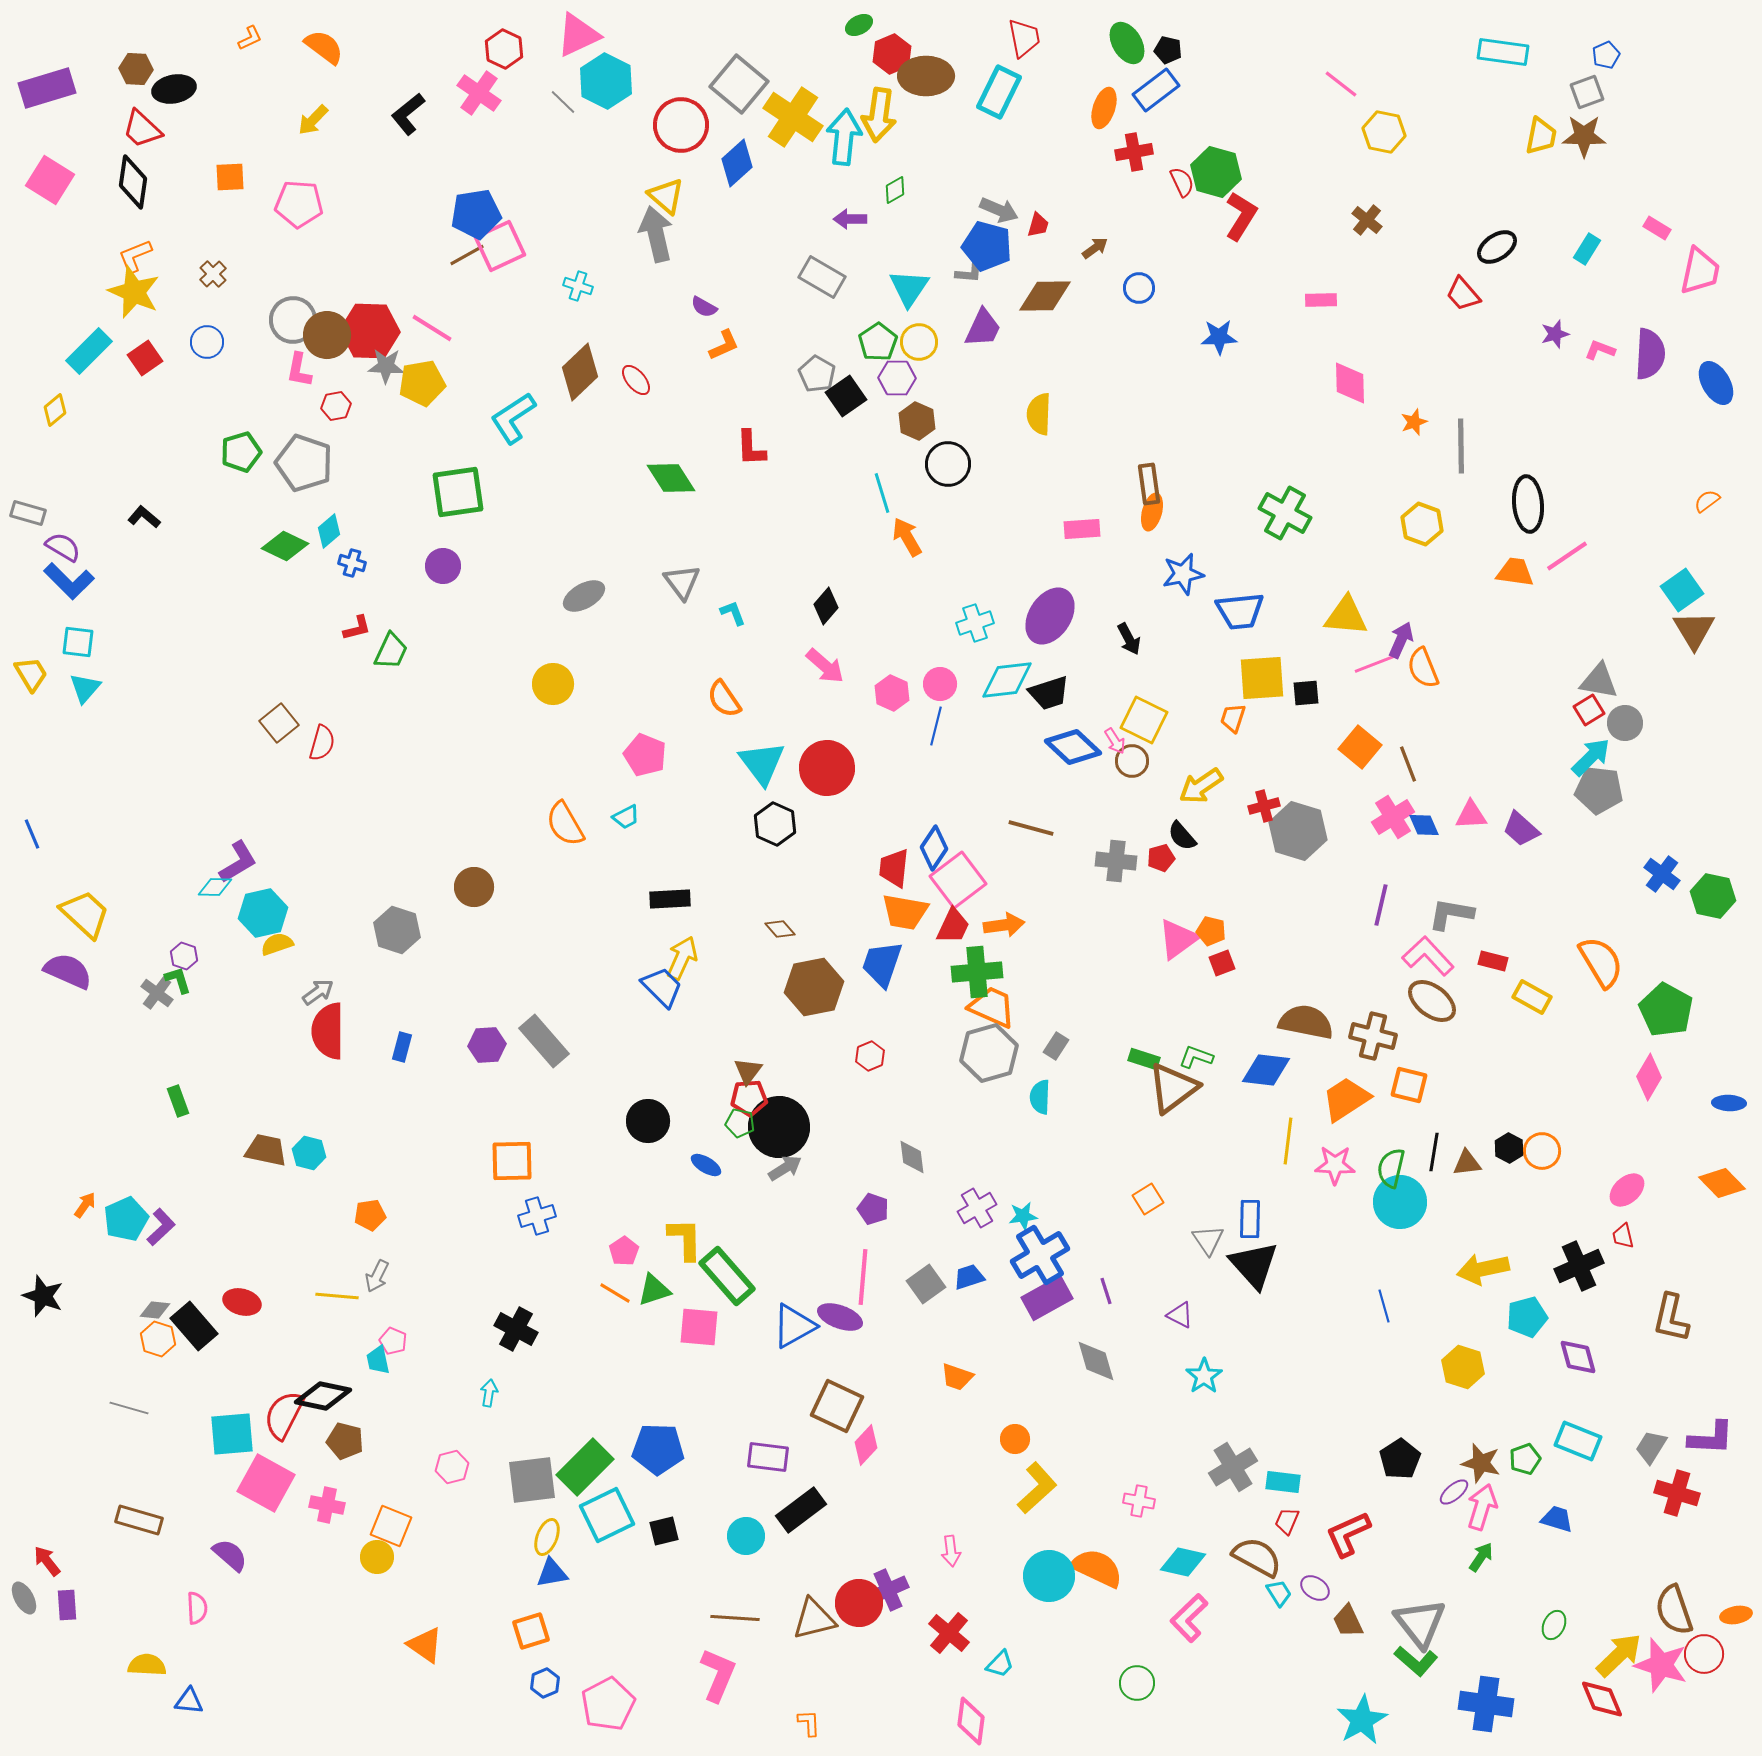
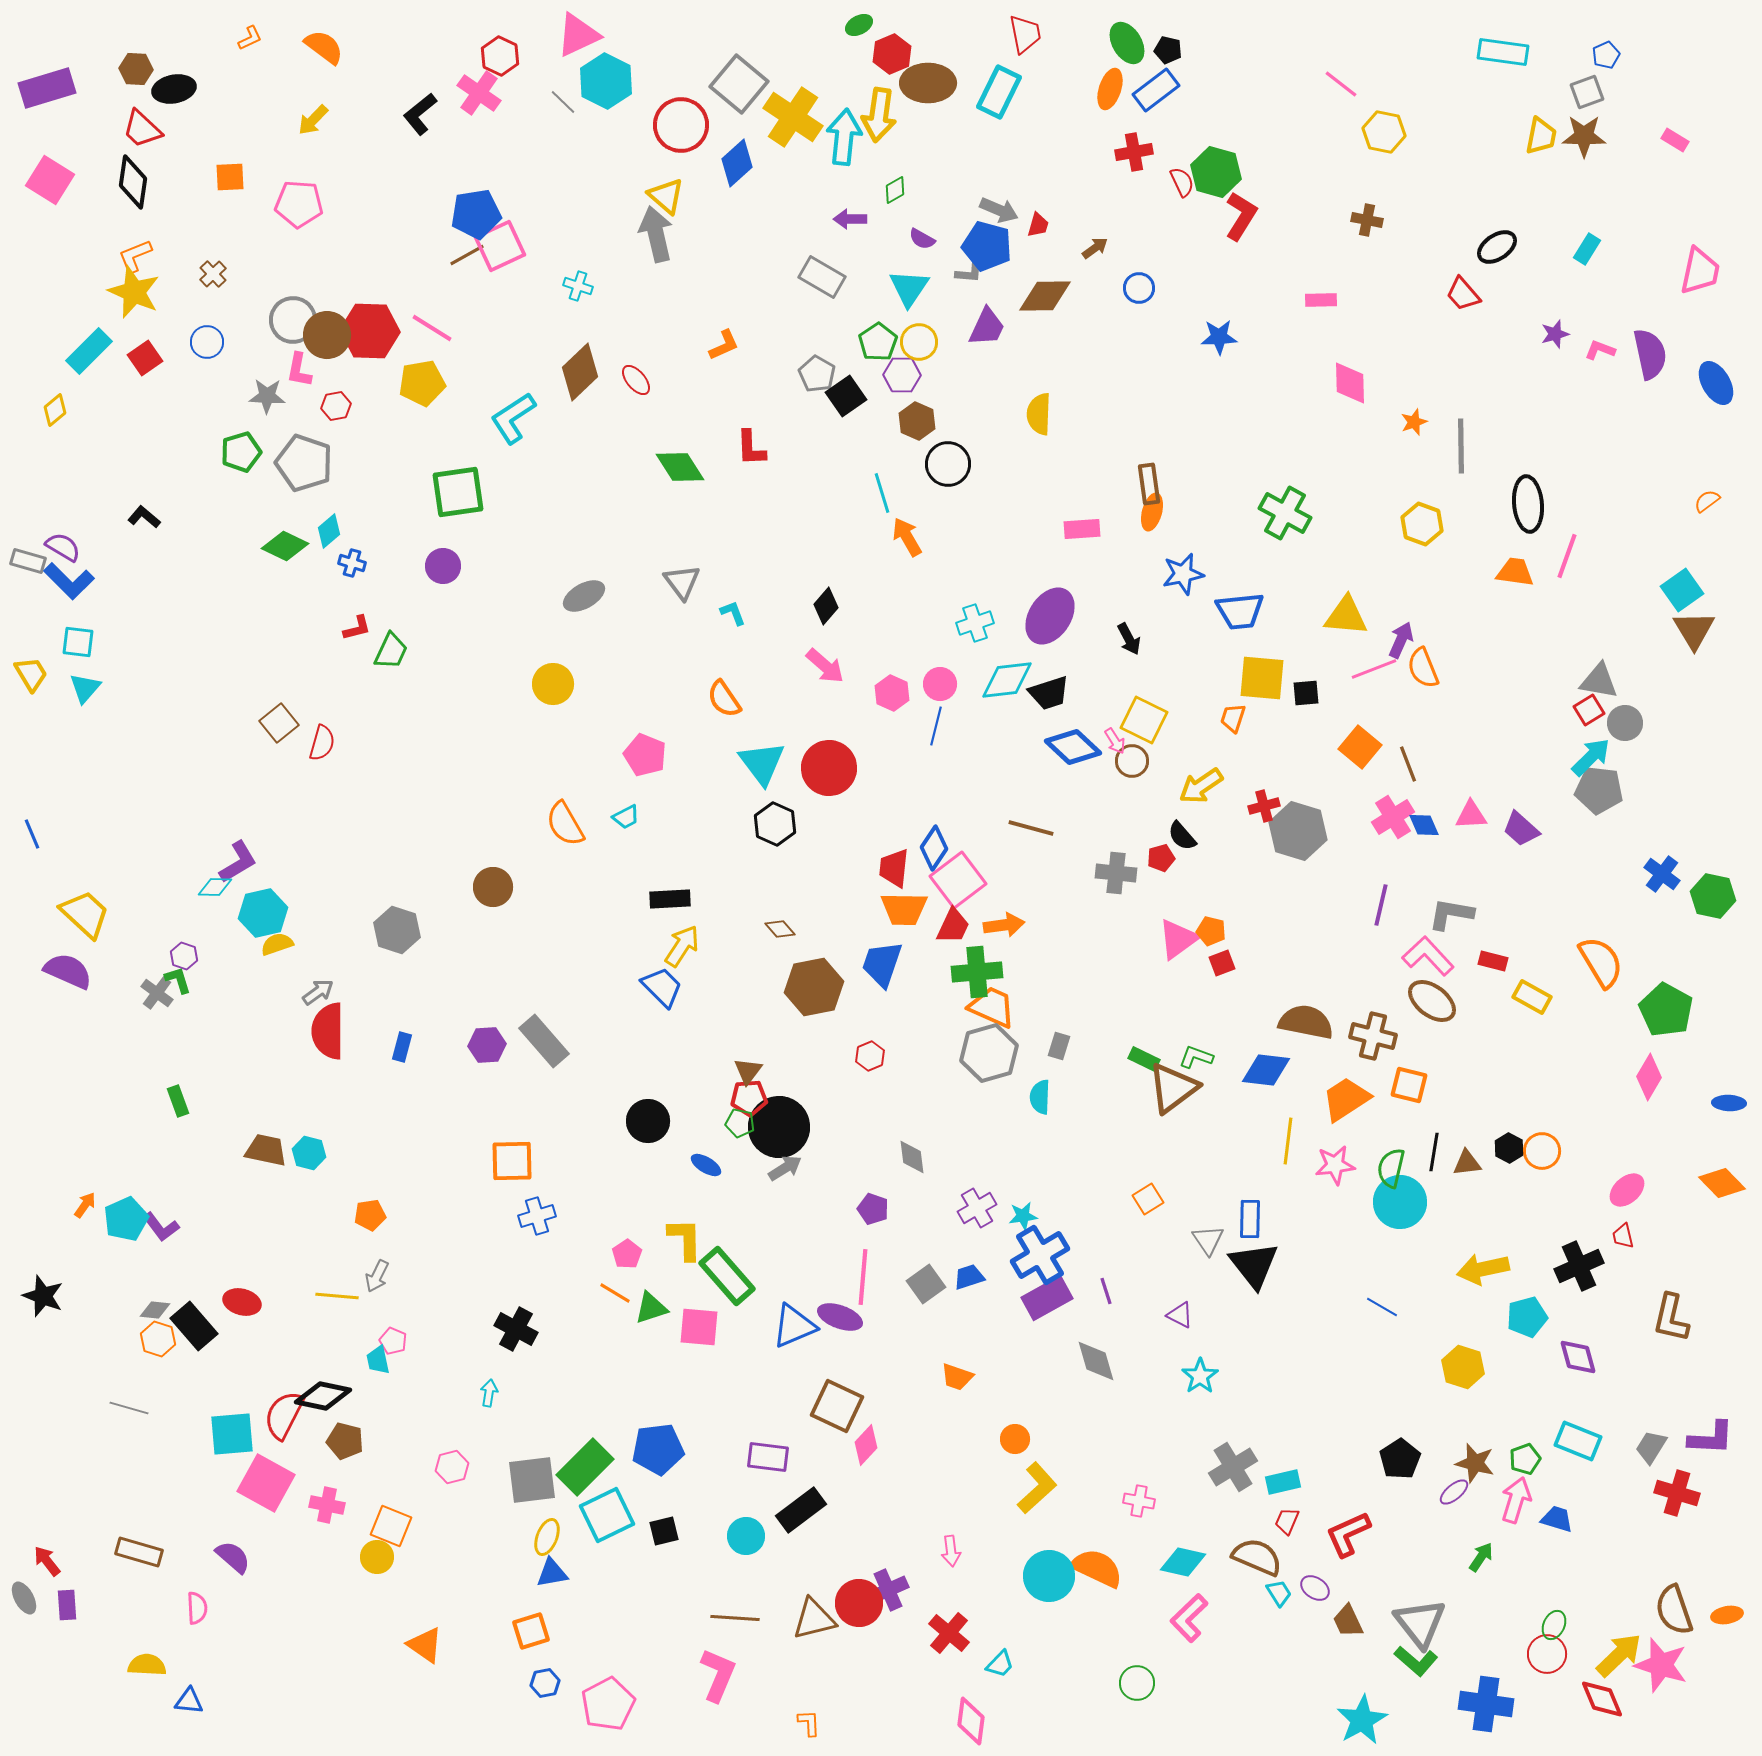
red trapezoid at (1024, 38): moved 1 px right, 4 px up
red hexagon at (504, 49): moved 4 px left, 7 px down
brown ellipse at (926, 76): moved 2 px right, 7 px down
orange ellipse at (1104, 108): moved 6 px right, 19 px up
black L-shape at (408, 114): moved 12 px right
brown cross at (1367, 220): rotated 28 degrees counterclockwise
pink rectangle at (1657, 228): moved 18 px right, 88 px up
purple semicircle at (704, 307): moved 218 px right, 68 px up
purple trapezoid at (983, 328): moved 4 px right, 1 px up
purple semicircle at (1650, 354): rotated 15 degrees counterclockwise
gray star at (386, 366): moved 119 px left, 30 px down
purple hexagon at (897, 378): moved 5 px right, 3 px up
green diamond at (671, 478): moved 9 px right, 11 px up
gray rectangle at (28, 513): moved 48 px down
pink line at (1567, 556): rotated 36 degrees counterclockwise
pink line at (1377, 663): moved 3 px left, 6 px down
yellow square at (1262, 678): rotated 9 degrees clockwise
red circle at (827, 768): moved 2 px right
gray cross at (1116, 861): moved 12 px down
brown circle at (474, 887): moved 19 px right
orange trapezoid at (905, 912): moved 1 px left, 3 px up; rotated 9 degrees counterclockwise
yellow arrow at (682, 958): moved 12 px up; rotated 9 degrees clockwise
gray rectangle at (1056, 1046): moved 3 px right; rotated 16 degrees counterclockwise
green rectangle at (1144, 1059): rotated 8 degrees clockwise
pink star at (1335, 1165): rotated 9 degrees counterclockwise
purple L-shape at (161, 1227): rotated 96 degrees clockwise
pink pentagon at (624, 1251): moved 3 px right, 3 px down
black triangle at (1254, 1265): rotated 4 degrees clockwise
green triangle at (654, 1290): moved 3 px left, 18 px down
blue line at (1384, 1306): moved 2 px left, 1 px down; rotated 44 degrees counterclockwise
blue triangle at (794, 1326): rotated 6 degrees clockwise
cyan star at (1204, 1376): moved 4 px left
blue pentagon at (658, 1449): rotated 9 degrees counterclockwise
brown star at (1481, 1463): moved 6 px left
cyan rectangle at (1283, 1482): rotated 20 degrees counterclockwise
pink arrow at (1482, 1507): moved 34 px right, 7 px up
brown rectangle at (139, 1520): moved 32 px down
purple semicircle at (230, 1555): moved 3 px right, 2 px down
brown semicircle at (1257, 1557): rotated 6 degrees counterclockwise
orange ellipse at (1736, 1615): moved 9 px left
red circle at (1704, 1654): moved 157 px left
blue hexagon at (545, 1683): rotated 12 degrees clockwise
